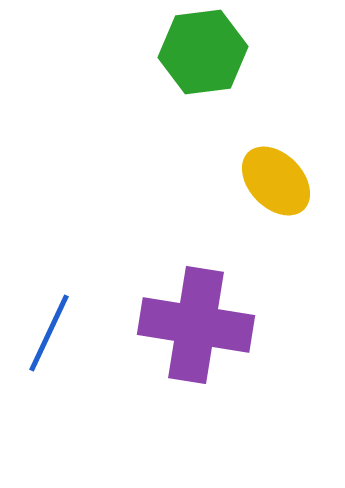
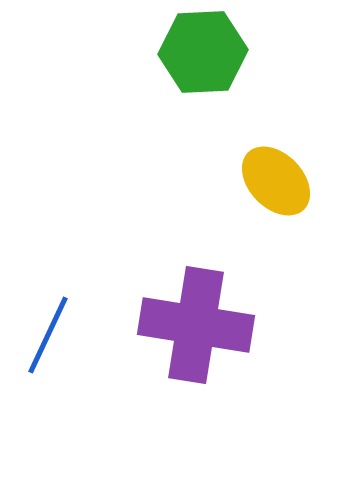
green hexagon: rotated 4 degrees clockwise
blue line: moved 1 px left, 2 px down
